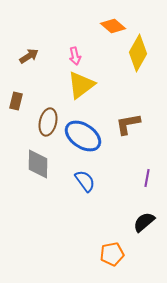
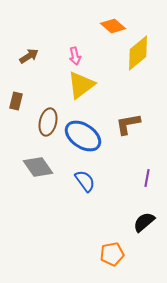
yellow diamond: rotated 21 degrees clockwise
gray diamond: moved 3 px down; rotated 36 degrees counterclockwise
